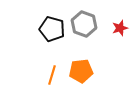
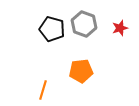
orange line: moved 9 px left, 15 px down
